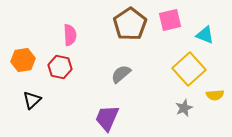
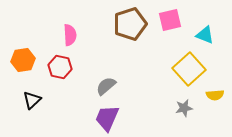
brown pentagon: rotated 16 degrees clockwise
gray semicircle: moved 15 px left, 12 px down
gray star: rotated 12 degrees clockwise
